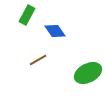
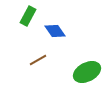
green rectangle: moved 1 px right, 1 px down
green ellipse: moved 1 px left, 1 px up
